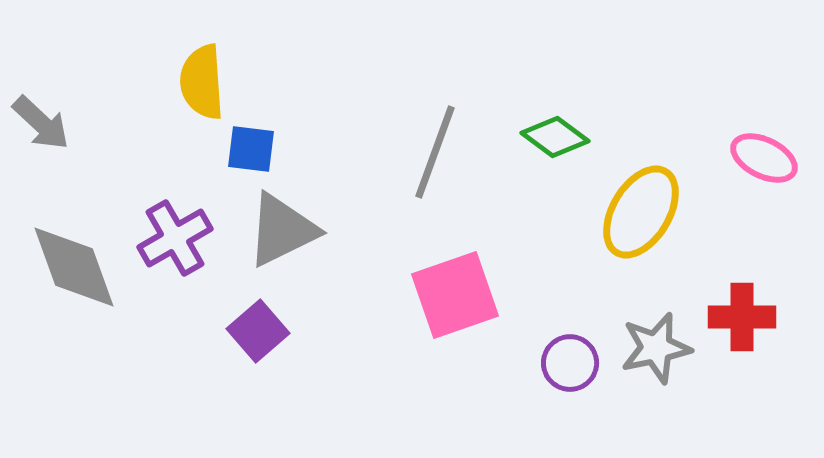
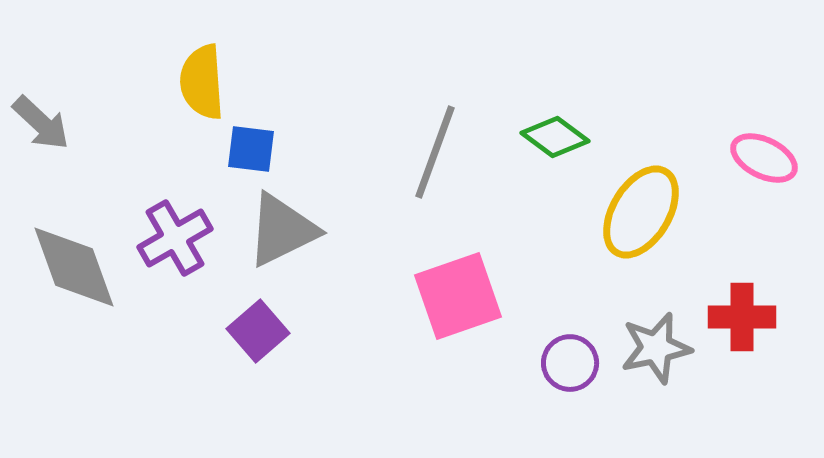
pink square: moved 3 px right, 1 px down
